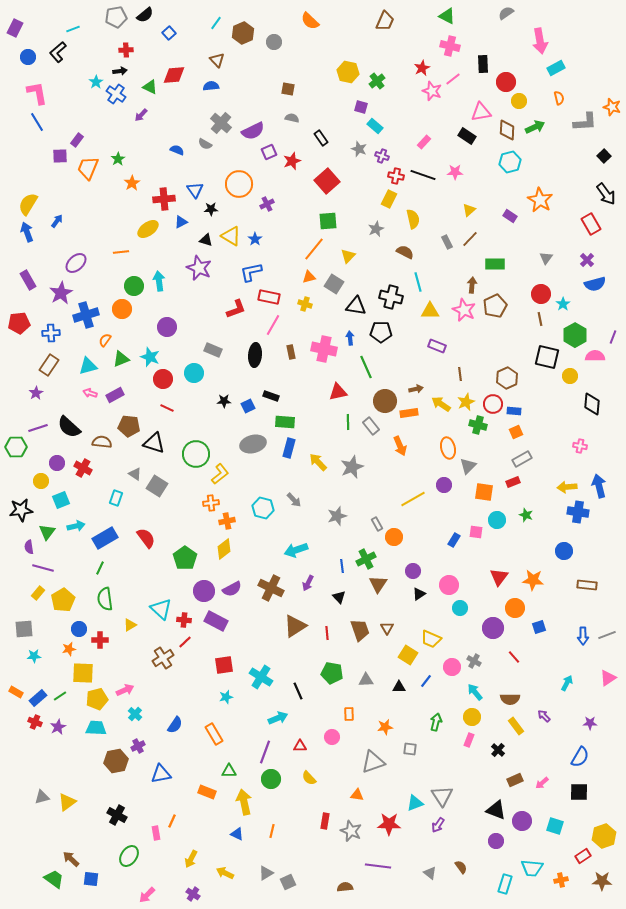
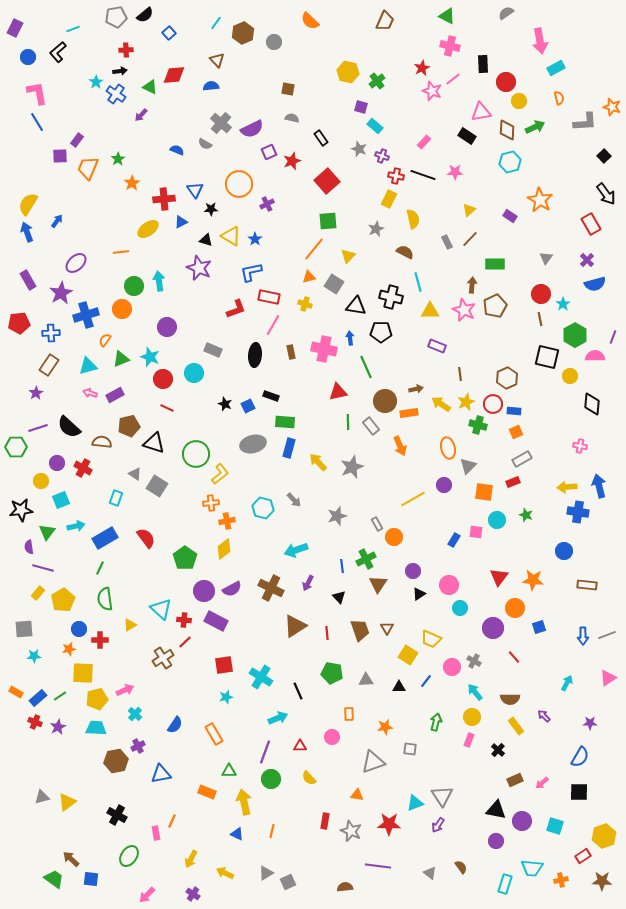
purple semicircle at (253, 131): moved 1 px left, 2 px up
black star at (224, 401): moved 1 px right, 3 px down; rotated 24 degrees clockwise
brown pentagon at (129, 426): rotated 20 degrees counterclockwise
black triangle at (496, 810): rotated 10 degrees counterclockwise
